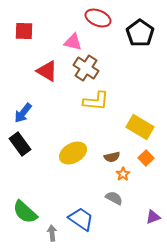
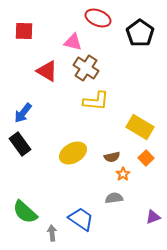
gray semicircle: rotated 36 degrees counterclockwise
